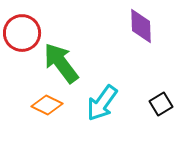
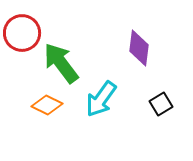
purple diamond: moved 2 px left, 22 px down; rotated 9 degrees clockwise
cyan arrow: moved 1 px left, 4 px up
